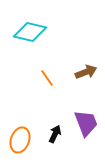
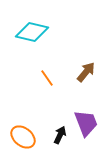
cyan diamond: moved 2 px right
brown arrow: rotated 30 degrees counterclockwise
black arrow: moved 5 px right, 1 px down
orange ellipse: moved 3 px right, 3 px up; rotated 70 degrees counterclockwise
